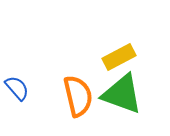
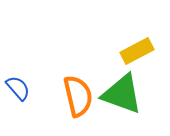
yellow rectangle: moved 18 px right, 6 px up
blue semicircle: moved 1 px right
